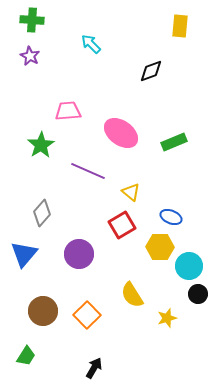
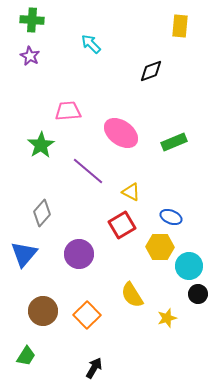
purple line: rotated 16 degrees clockwise
yellow triangle: rotated 12 degrees counterclockwise
